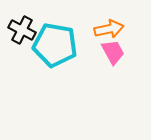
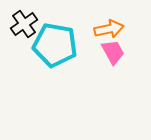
black cross: moved 2 px right, 6 px up; rotated 28 degrees clockwise
